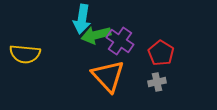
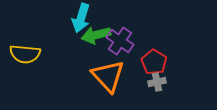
cyan arrow: moved 1 px left, 1 px up; rotated 8 degrees clockwise
red pentagon: moved 7 px left, 9 px down
